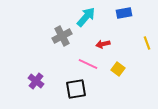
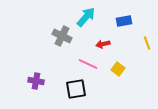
blue rectangle: moved 8 px down
gray cross: rotated 36 degrees counterclockwise
purple cross: rotated 28 degrees counterclockwise
